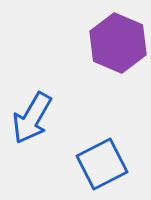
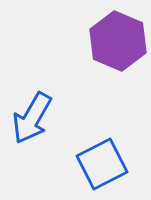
purple hexagon: moved 2 px up
